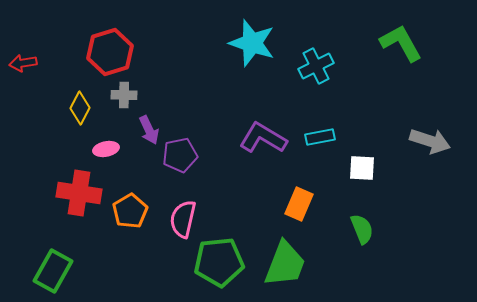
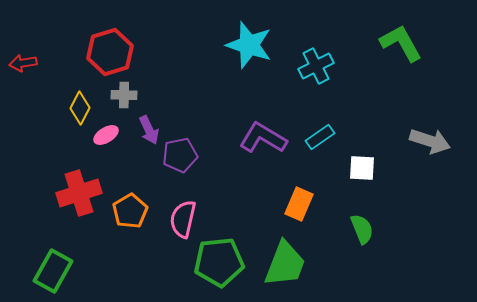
cyan star: moved 3 px left, 2 px down
cyan rectangle: rotated 24 degrees counterclockwise
pink ellipse: moved 14 px up; rotated 20 degrees counterclockwise
red cross: rotated 27 degrees counterclockwise
